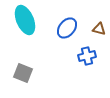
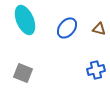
blue cross: moved 9 px right, 14 px down
